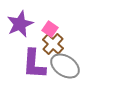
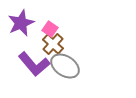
purple star: moved 1 px right, 1 px up
purple L-shape: rotated 44 degrees counterclockwise
